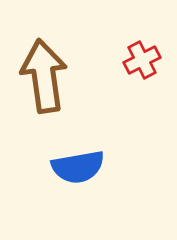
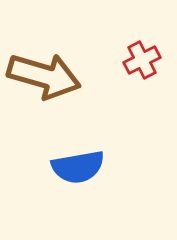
brown arrow: rotated 114 degrees clockwise
